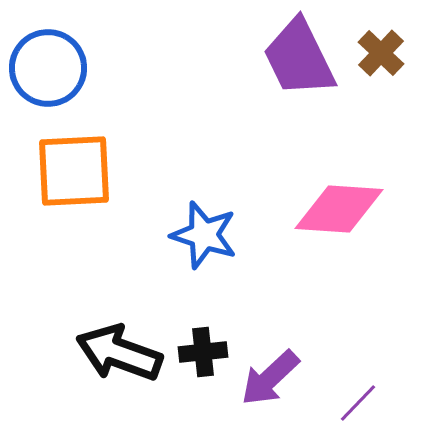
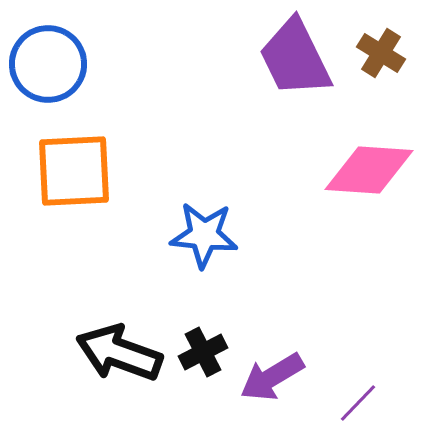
brown cross: rotated 12 degrees counterclockwise
purple trapezoid: moved 4 px left
blue circle: moved 4 px up
pink diamond: moved 30 px right, 39 px up
blue star: rotated 12 degrees counterclockwise
black cross: rotated 21 degrees counterclockwise
purple arrow: moved 2 px right, 1 px up; rotated 12 degrees clockwise
